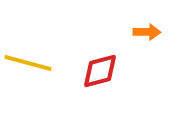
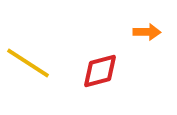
yellow line: rotated 18 degrees clockwise
